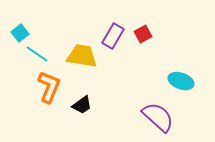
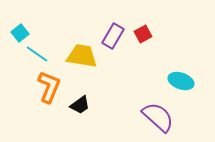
black trapezoid: moved 2 px left
